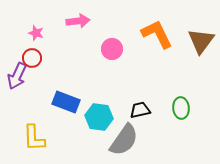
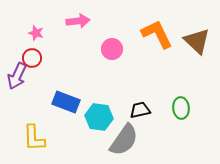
brown triangle: moved 4 px left; rotated 24 degrees counterclockwise
